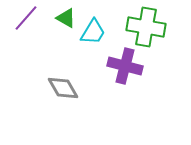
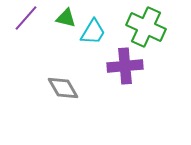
green triangle: rotated 15 degrees counterclockwise
green cross: rotated 15 degrees clockwise
purple cross: rotated 20 degrees counterclockwise
